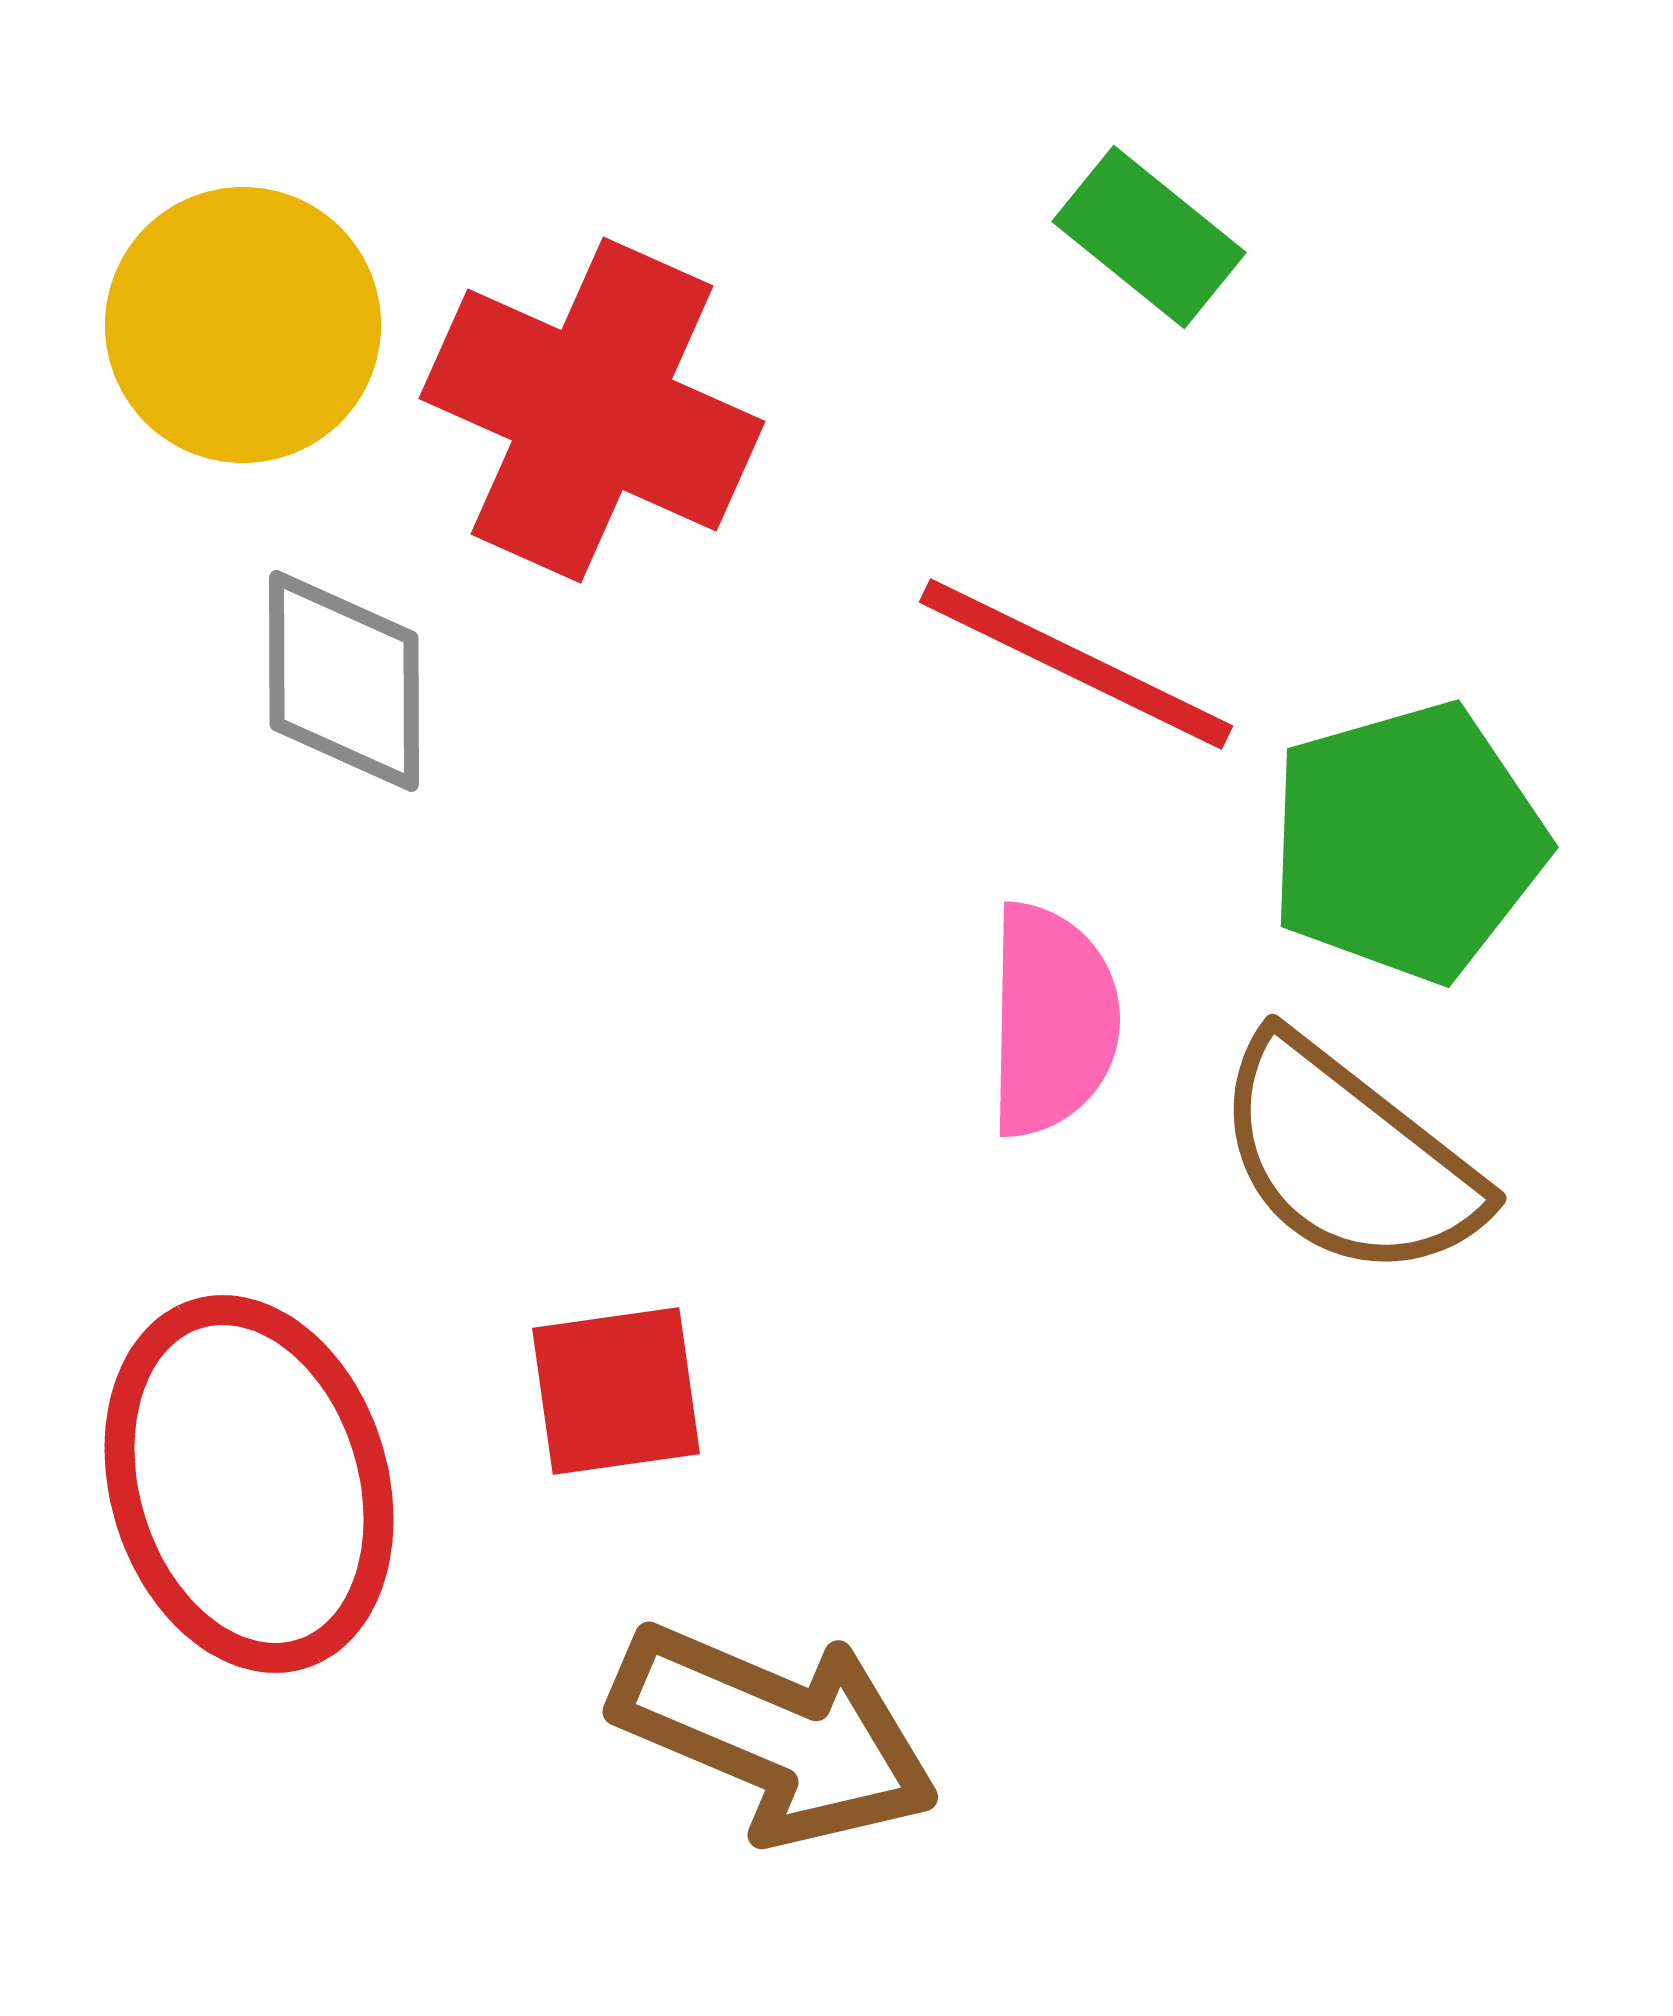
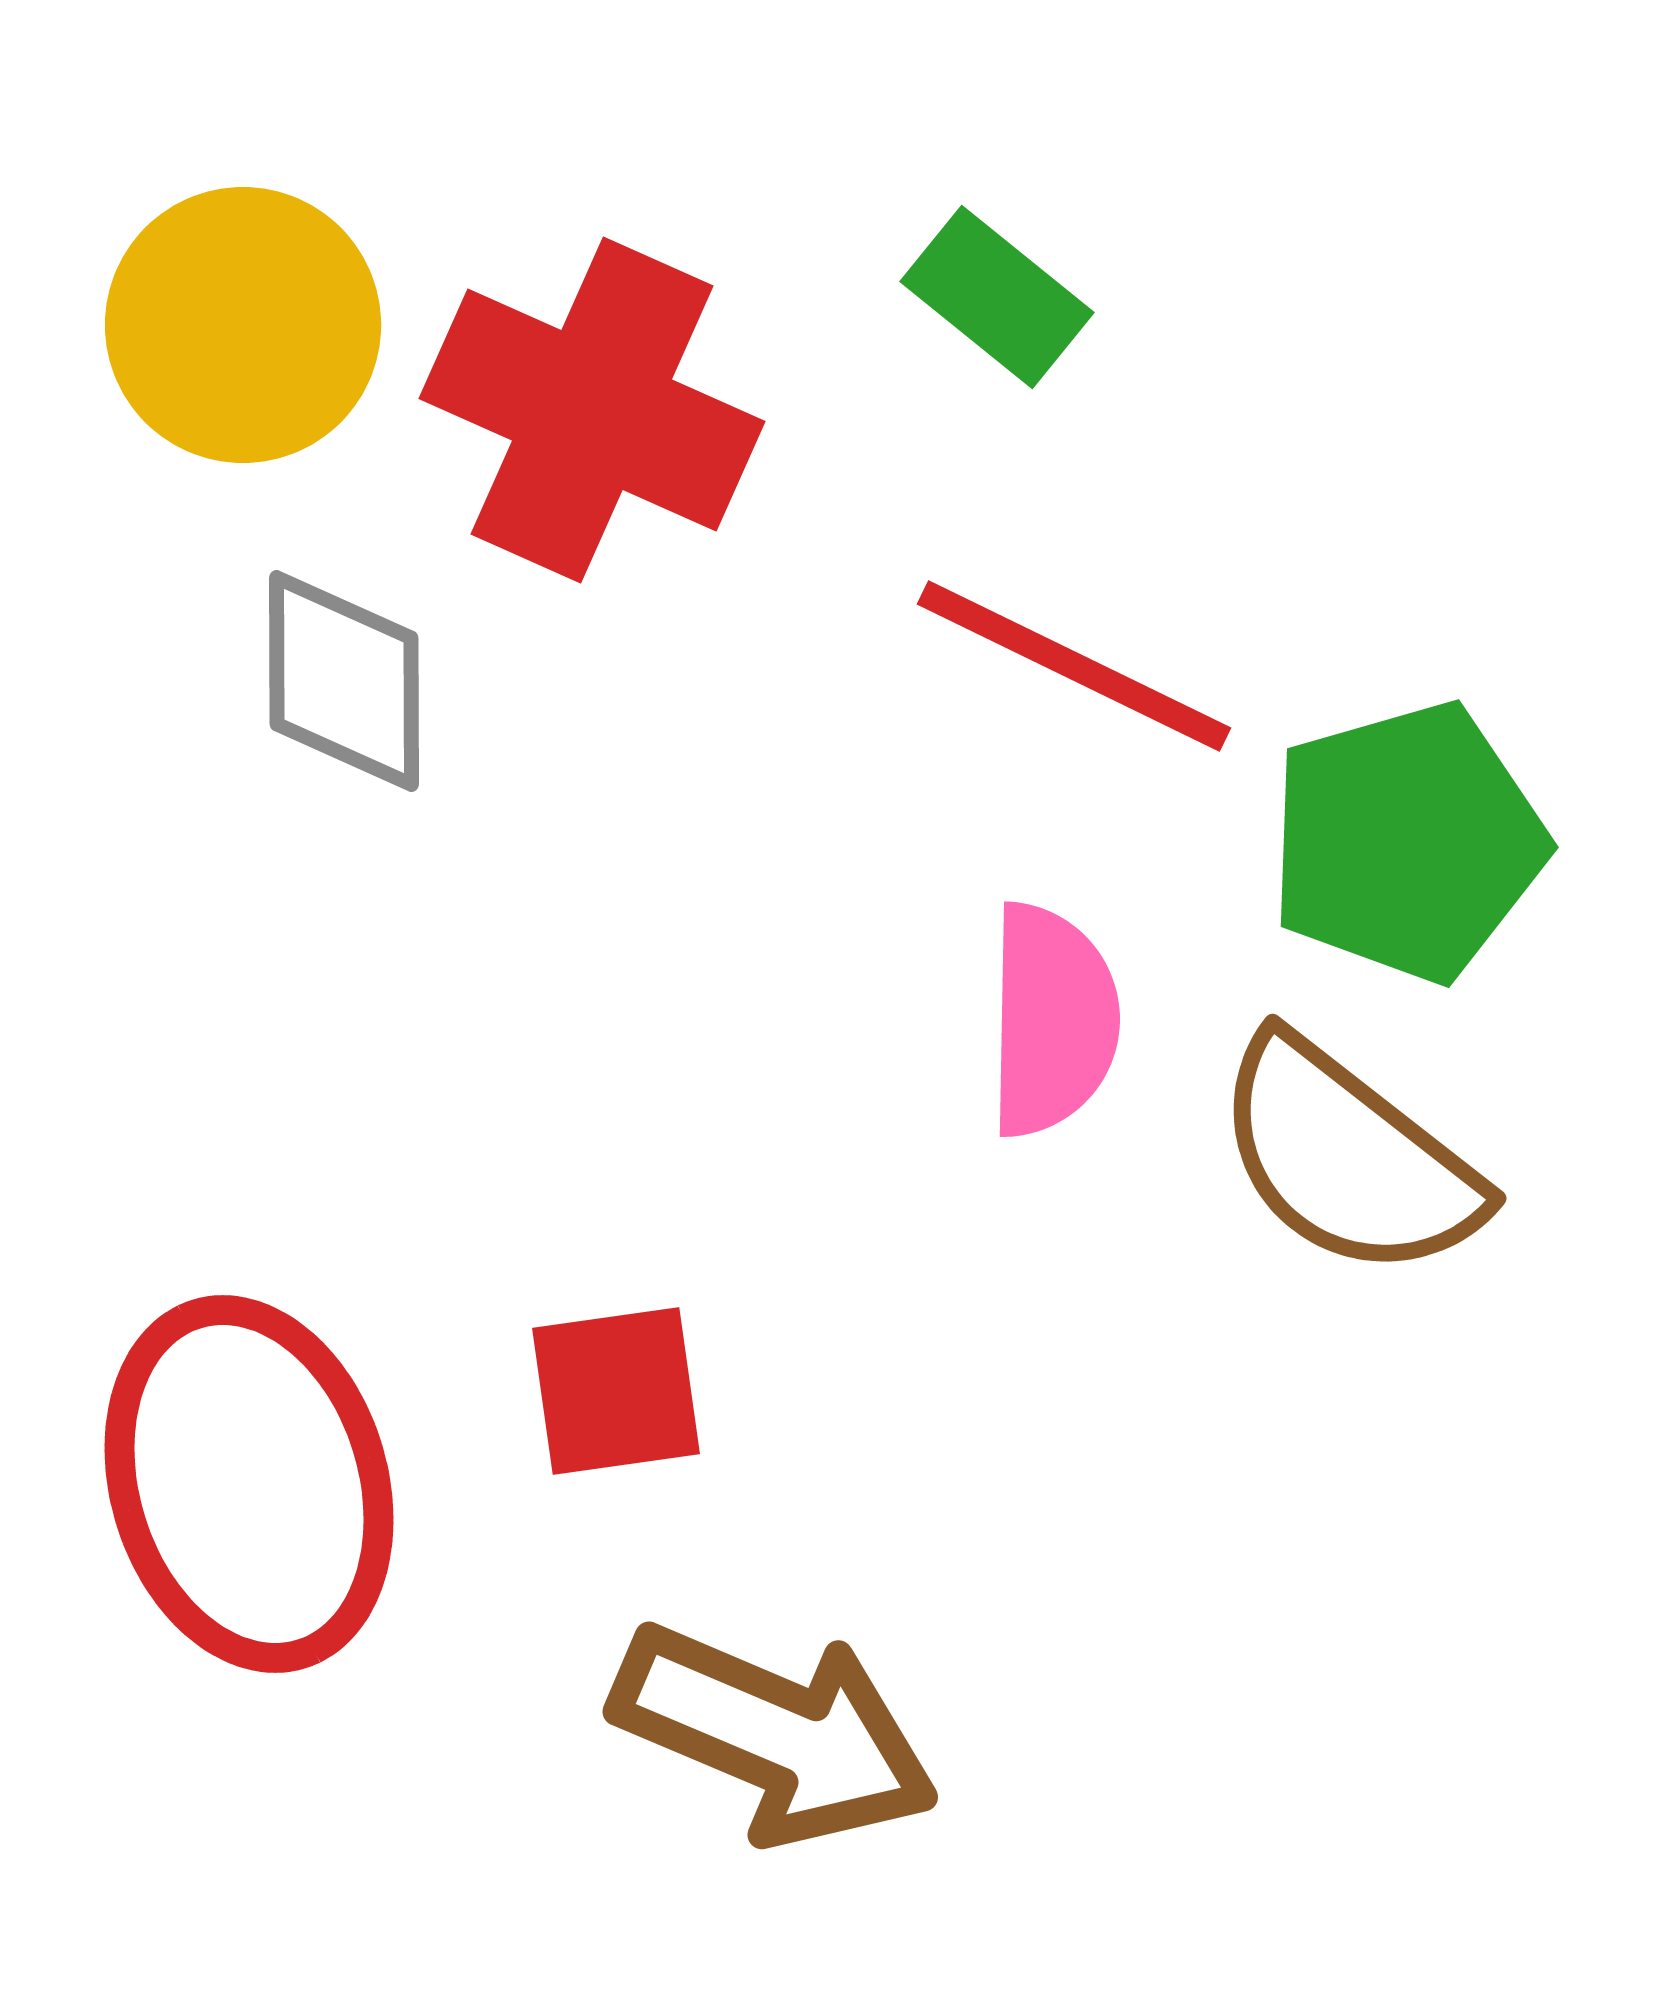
green rectangle: moved 152 px left, 60 px down
red line: moved 2 px left, 2 px down
